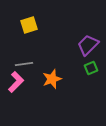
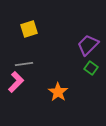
yellow square: moved 4 px down
green square: rotated 32 degrees counterclockwise
orange star: moved 6 px right, 13 px down; rotated 18 degrees counterclockwise
